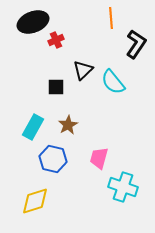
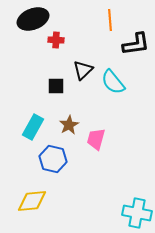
orange line: moved 1 px left, 2 px down
black ellipse: moved 3 px up
red cross: rotated 28 degrees clockwise
black L-shape: rotated 48 degrees clockwise
black square: moved 1 px up
brown star: moved 1 px right
pink trapezoid: moved 3 px left, 19 px up
cyan cross: moved 14 px right, 26 px down; rotated 8 degrees counterclockwise
yellow diamond: moved 3 px left; rotated 12 degrees clockwise
